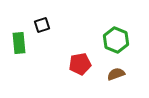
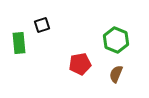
brown semicircle: rotated 48 degrees counterclockwise
